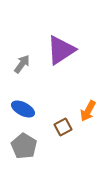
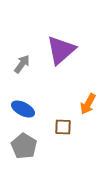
purple triangle: rotated 8 degrees counterclockwise
orange arrow: moved 7 px up
brown square: rotated 30 degrees clockwise
